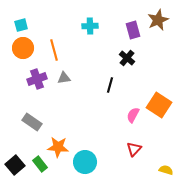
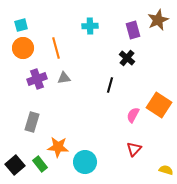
orange line: moved 2 px right, 2 px up
gray rectangle: rotated 72 degrees clockwise
